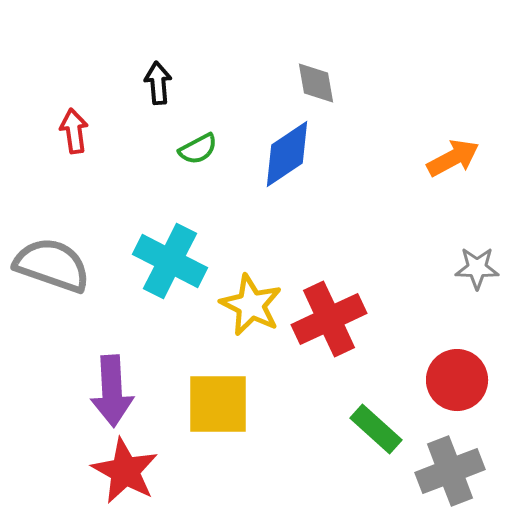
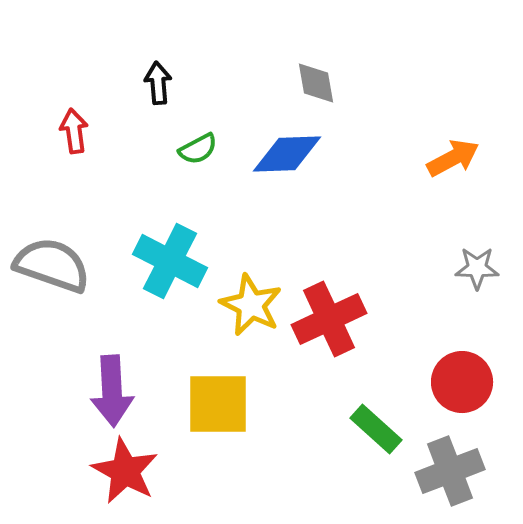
blue diamond: rotated 32 degrees clockwise
red circle: moved 5 px right, 2 px down
